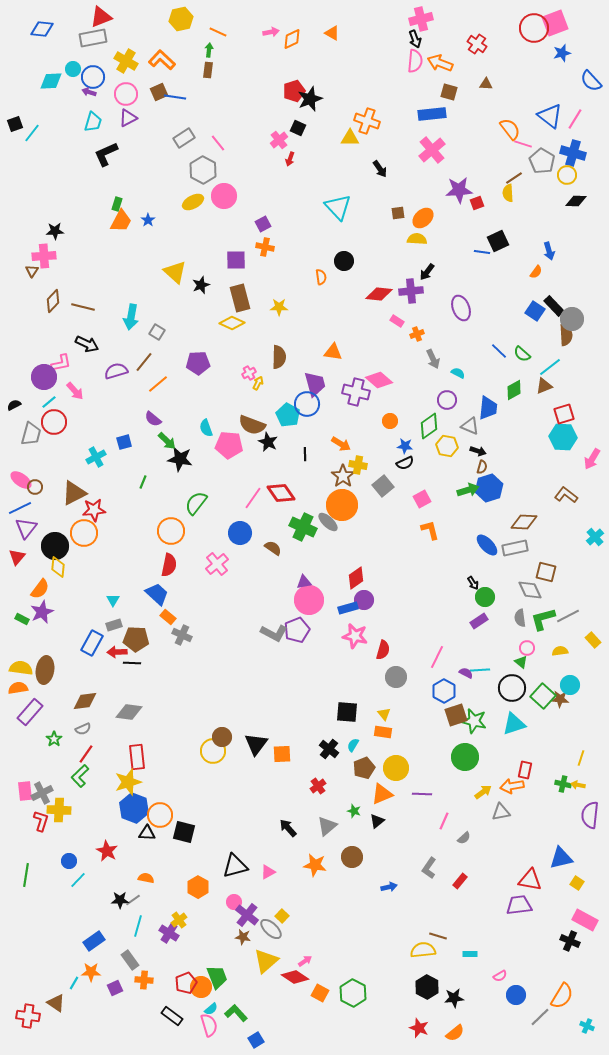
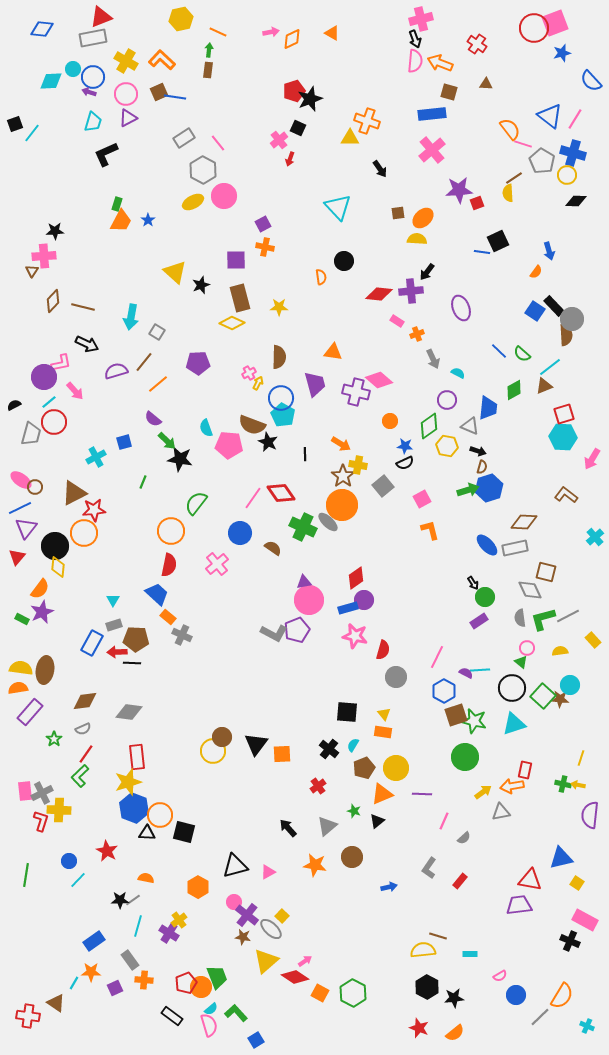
blue circle at (307, 404): moved 26 px left, 6 px up
cyan pentagon at (288, 415): moved 5 px left
